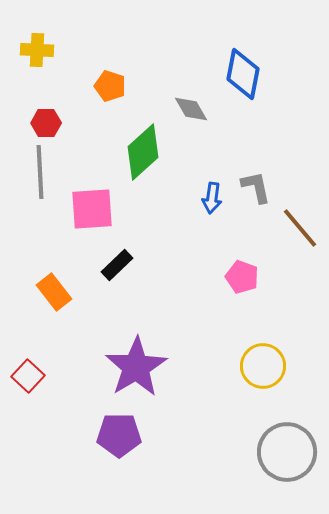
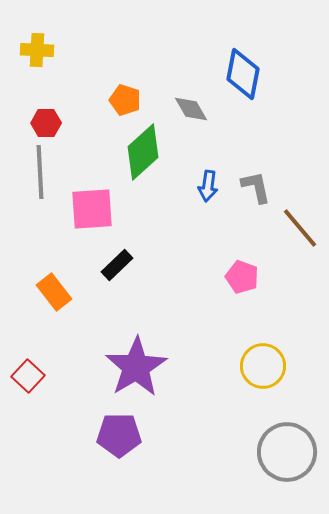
orange pentagon: moved 15 px right, 14 px down
blue arrow: moved 4 px left, 12 px up
